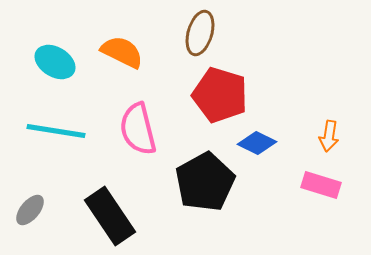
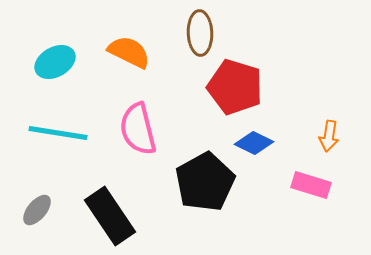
brown ellipse: rotated 18 degrees counterclockwise
orange semicircle: moved 7 px right
cyan ellipse: rotated 60 degrees counterclockwise
red pentagon: moved 15 px right, 8 px up
cyan line: moved 2 px right, 2 px down
blue diamond: moved 3 px left
pink rectangle: moved 10 px left
gray ellipse: moved 7 px right
